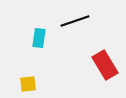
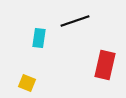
red rectangle: rotated 44 degrees clockwise
yellow square: moved 1 px left, 1 px up; rotated 30 degrees clockwise
